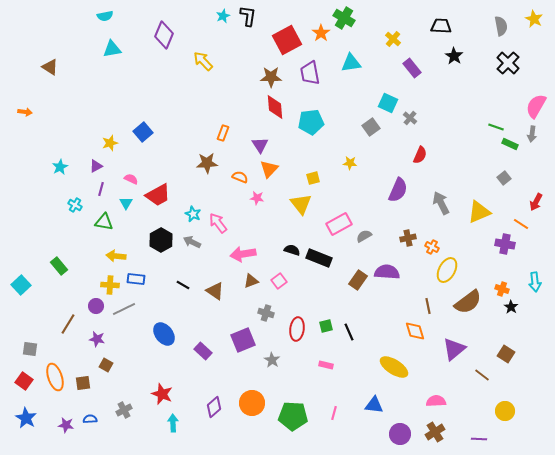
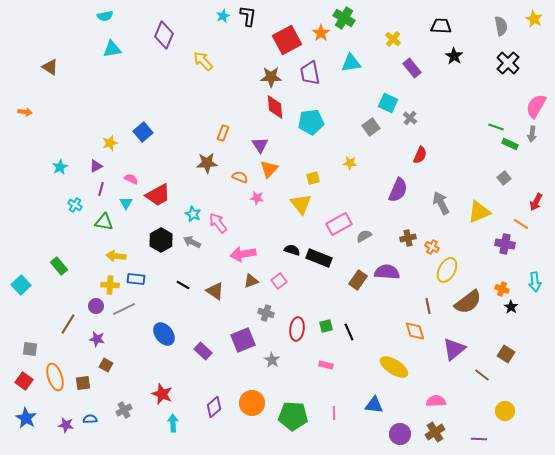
pink line at (334, 413): rotated 16 degrees counterclockwise
